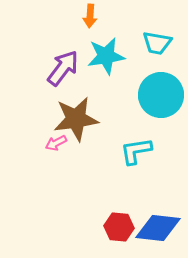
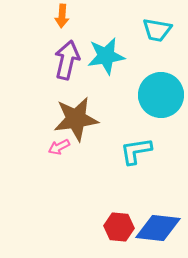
orange arrow: moved 28 px left
cyan trapezoid: moved 13 px up
purple arrow: moved 4 px right, 8 px up; rotated 24 degrees counterclockwise
pink arrow: moved 3 px right, 4 px down
